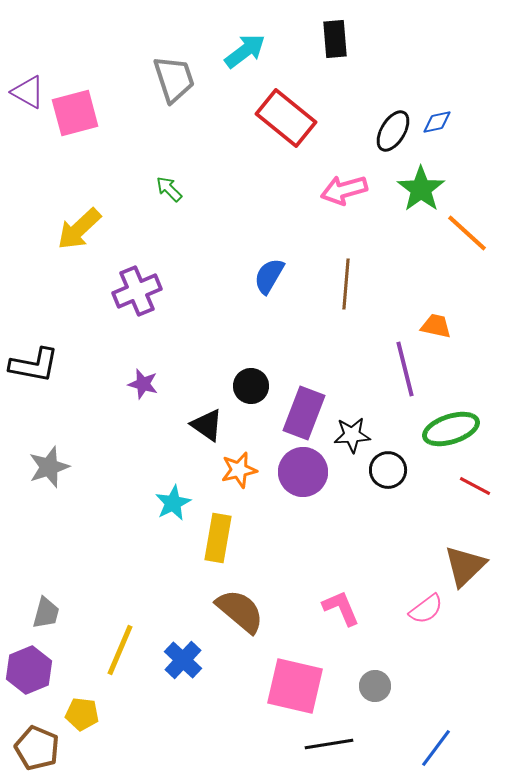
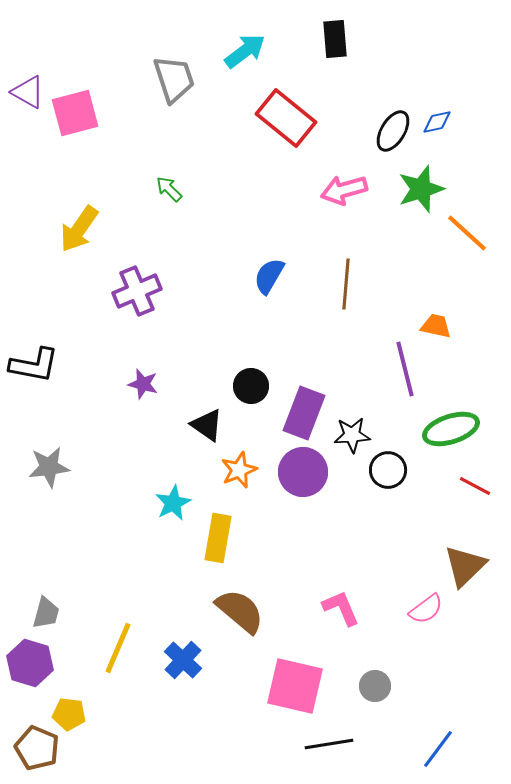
green star at (421, 189): rotated 18 degrees clockwise
yellow arrow at (79, 229): rotated 12 degrees counterclockwise
gray star at (49, 467): rotated 12 degrees clockwise
orange star at (239, 470): rotated 9 degrees counterclockwise
yellow line at (120, 650): moved 2 px left, 2 px up
purple hexagon at (29, 670): moved 1 px right, 7 px up; rotated 21 degrees counterclockwise
yellow pentagon at (82, 714): moved 13 px left
blue line at (436, 748): moved 2 px right, 1 px down
